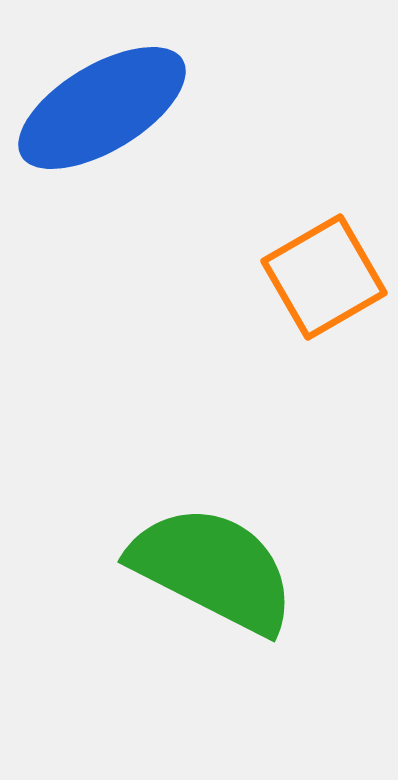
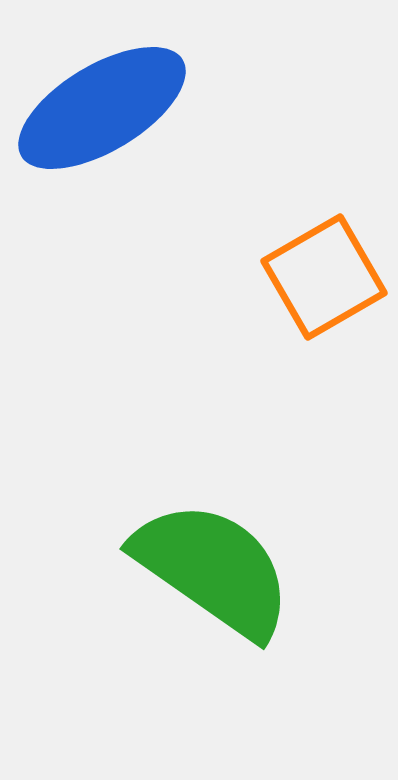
green semicircle: rotated 8 degrees clockwise
